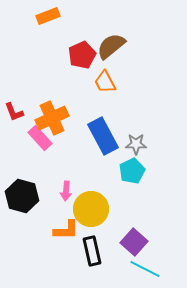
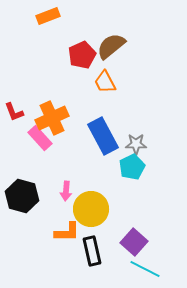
cyan pentagon: moved 4 px up
orange L-shape: moved 1 px right, 2 px down
